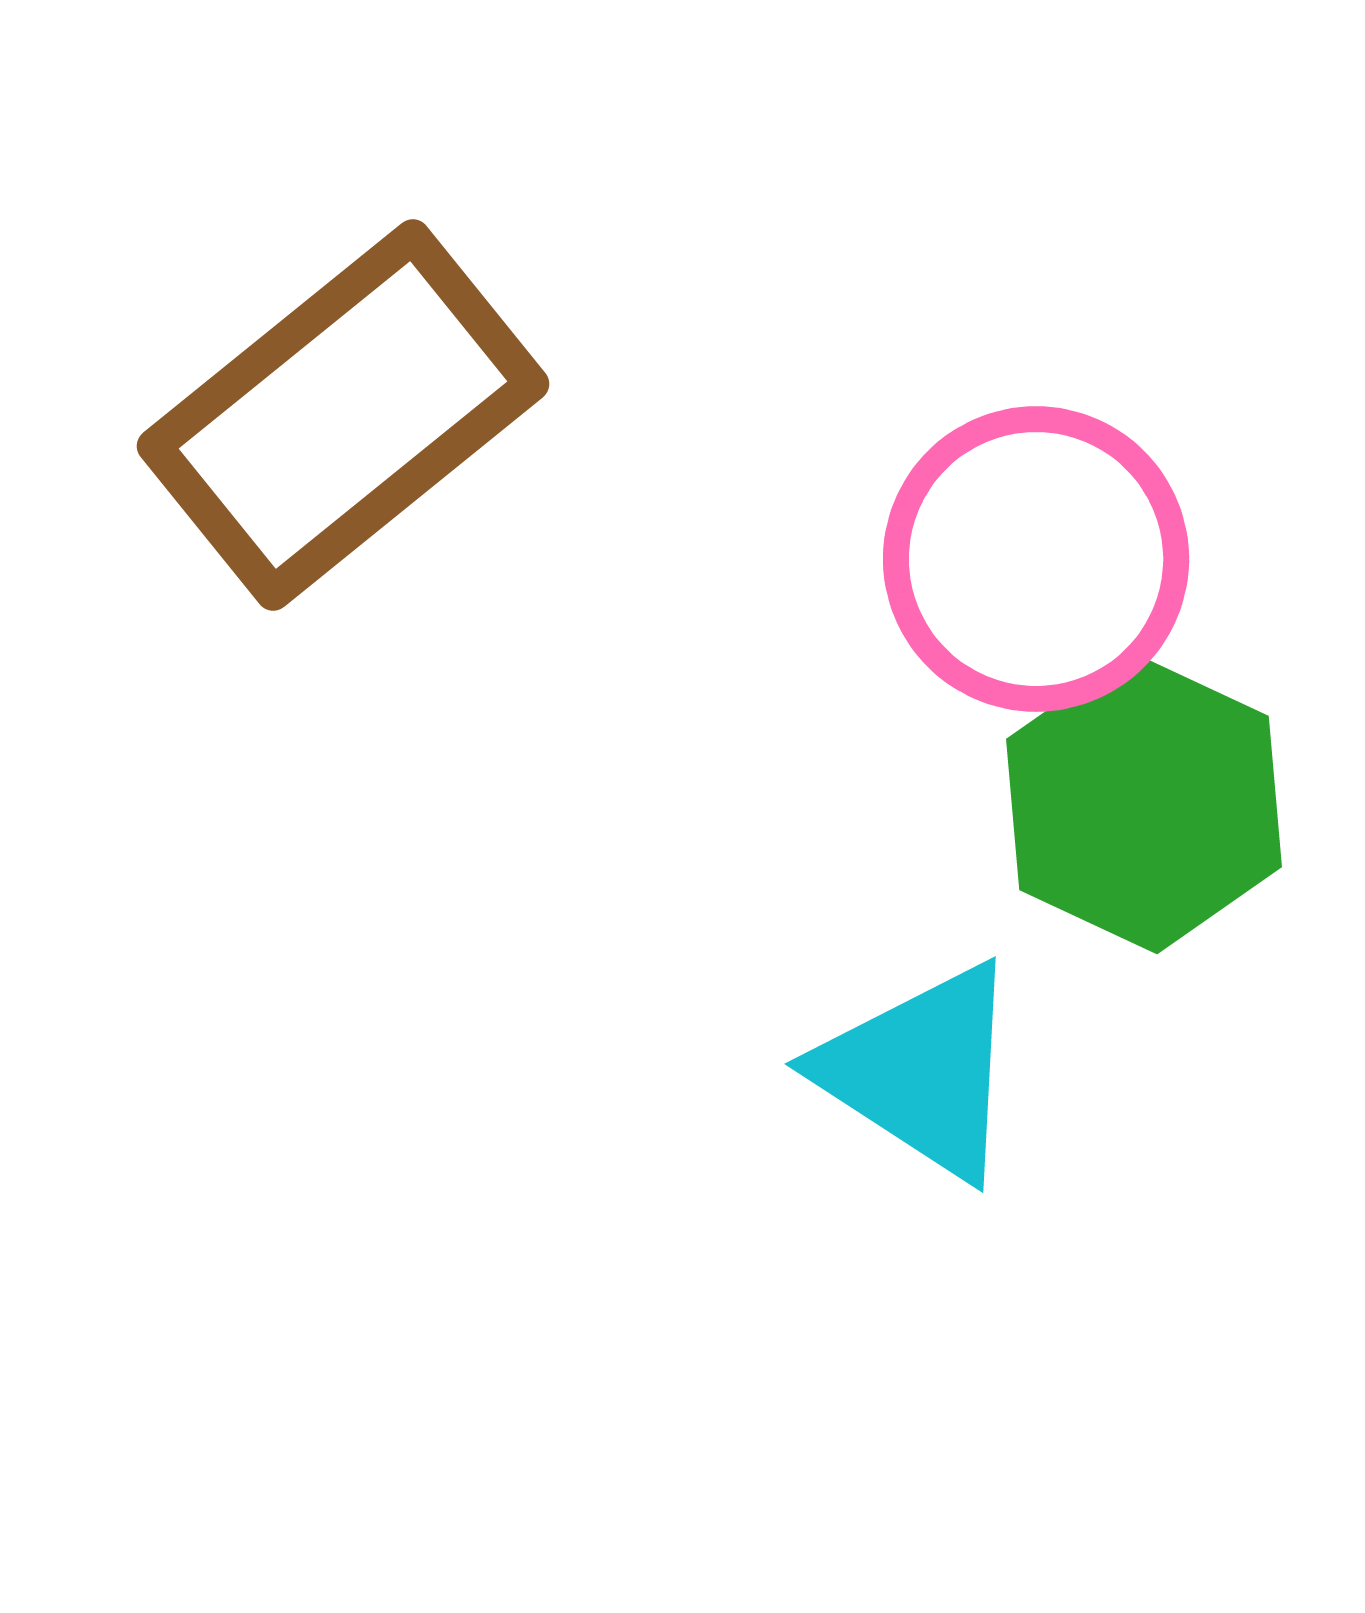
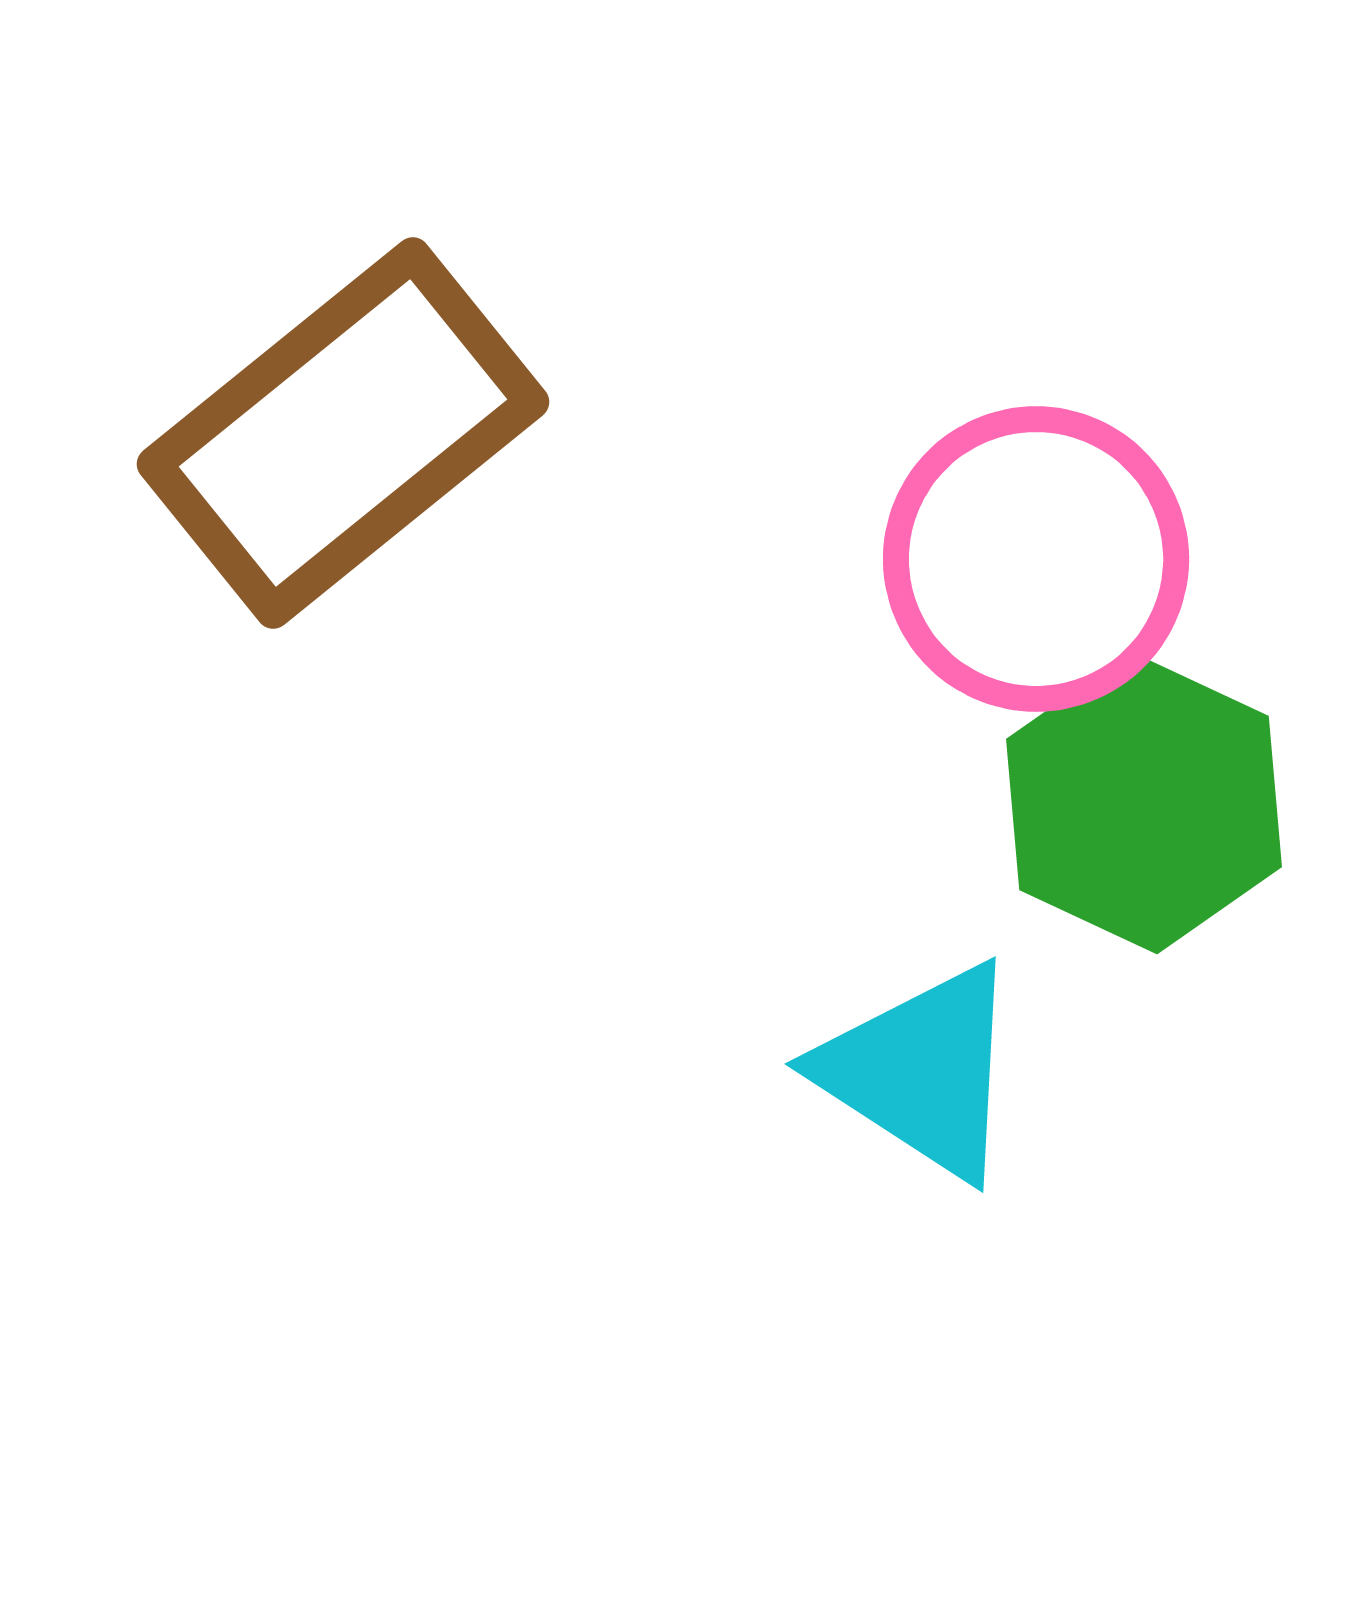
brown rectangle: moved 18 px down
